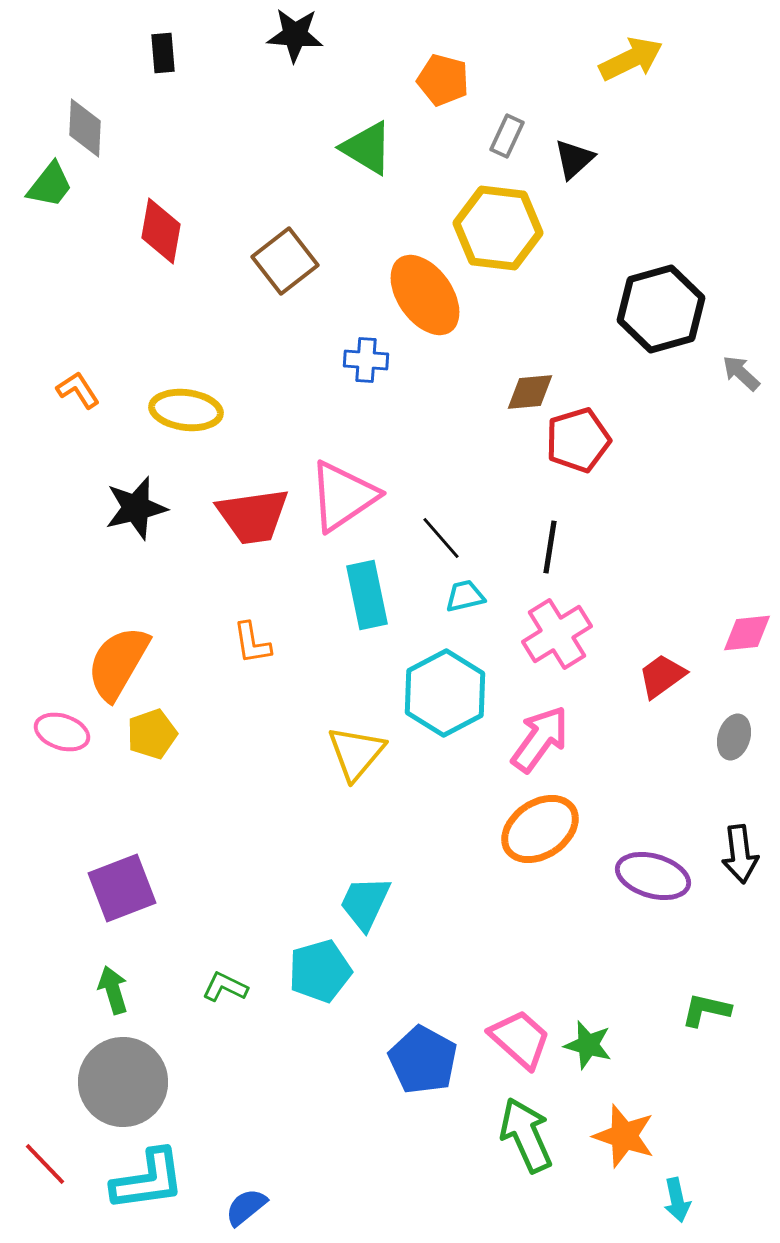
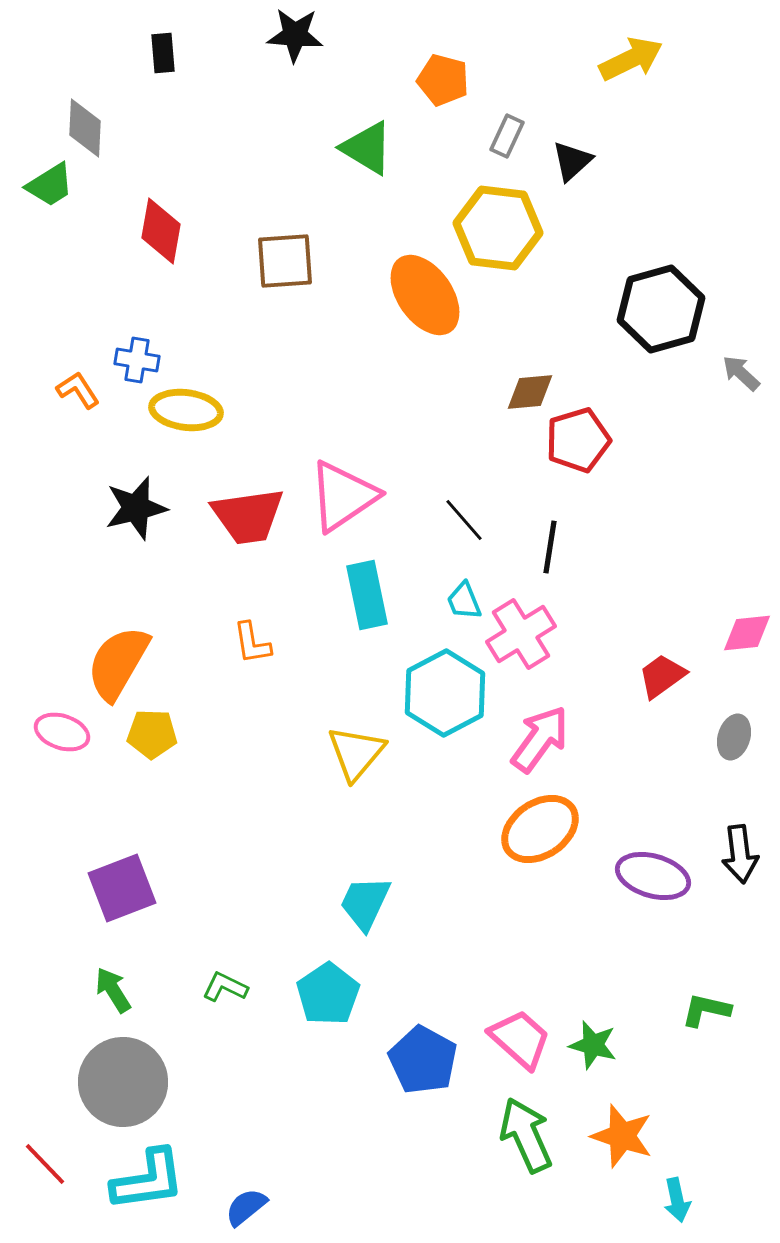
black triangle at (574, 159): moved 2 px left, 2 px down
green trapezoid at (50, 185): rotated 20 degrees clockwise
brown square at (285, 261): rotated 34 degrees clockwise
blue cross at (366, 360): moved 229 px left; rotated 6 degrees clockwise
red trapezoid at (253, 516): moved 5 px left
black line at (441, 538): moved 23 px right, 18 px up
cyan trapezoid at (465, 596): moved 1 px left, 5 px down; rotated 99 degrees counterclockwise
pink cross at (557, 634): moved 36 px left
yellow pentagon at (152, 734): rotated 21 degrees clockwise
cyan pentagon at (320, 971): moved 8 px right, 23 px down; rotated 18 degrees counterclockwise
green arrow at (113, 990): rotated 15 degrees counterclockwise
green star at (588, 1045): moved 5 px right
orange star at (624, 1136): moved 2 px left
